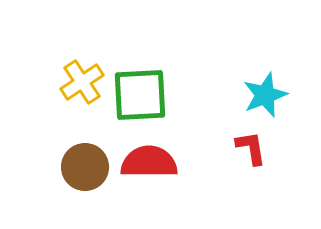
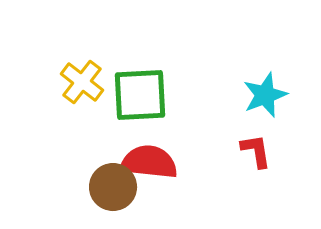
yellow cross: rotated 18 degrees counterclockwise
red L-shape: moved 5 px right, 3 px down
red semicircle: rotated 6 degrees clockwise
brown circle: moved 28 px right, 20 px down
